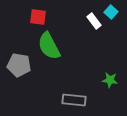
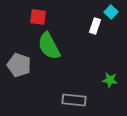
white rectangle: moved 1 px right, 5 px down; rotated 56 degrees clockwise
gray pentagon: rotated 10 degrees clockwise
